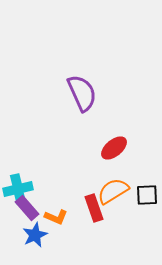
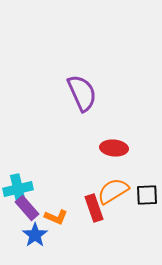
red ellipse: rotated 44 degrees clockwise
blue star: rotated 10 degrees counterclockwise
